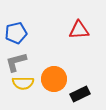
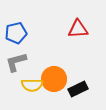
red triangle: moved 1 px left, 1 px up
yellow semicircle: moved 9 px right, 2 px down
black rectangle: moved 2 px left, 5 px up
